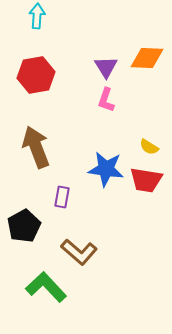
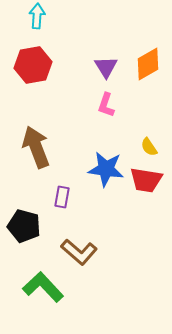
orange diamond: moved 1 px right, 6 px down; rotated 32 degrees counterclockwise
red hexagon: moved 3 px left, 10 px up
pink L-shape: moved 5 px down
yellow semicircle: rotated 24 degrees clockwise
black pentagon: rotated 28 degrees counterclockwise
green L-shape: moved 3 px left
